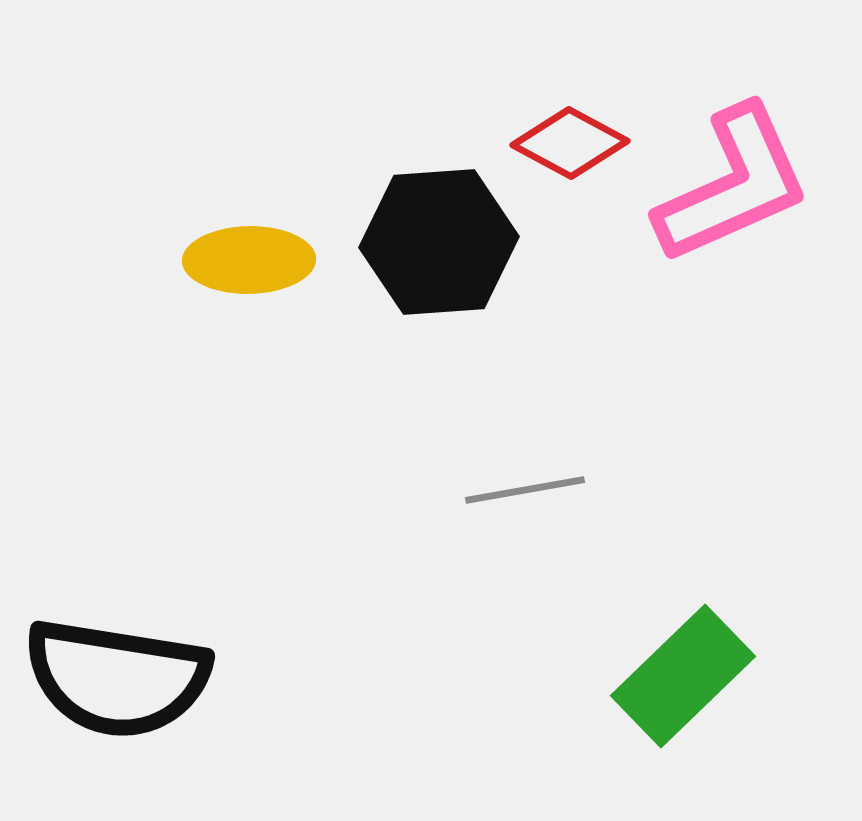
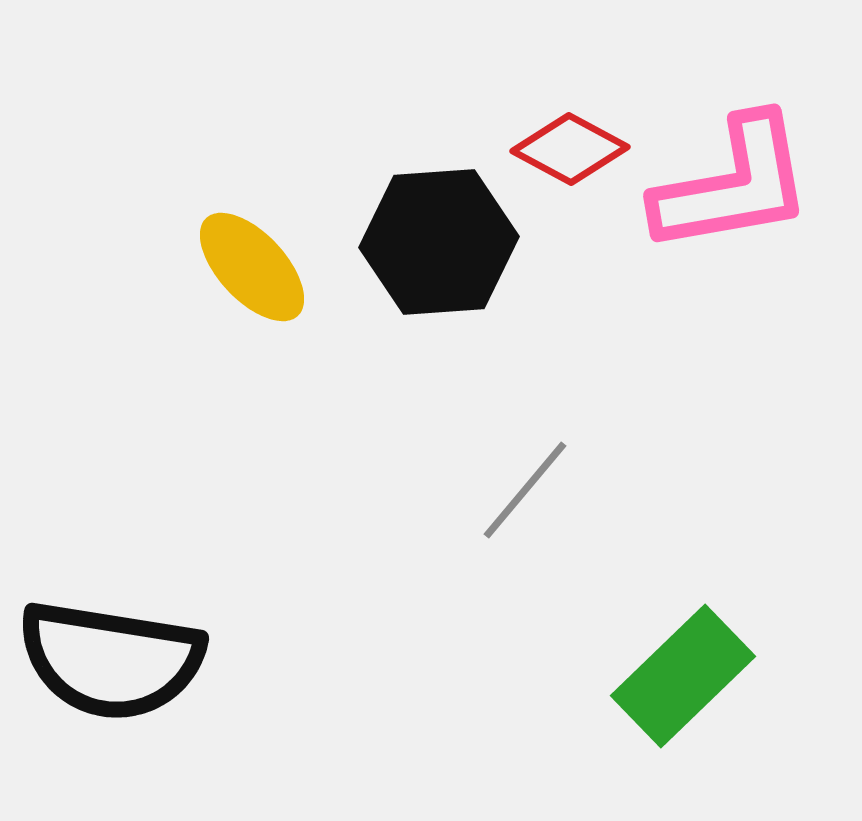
red diamond: moved 6 px down
pink L-shape: rotated 14 degrees clockwise
yellow ellipse: moved 3 px right, 7 px down; rotated 48 degrees clockwise
gray line: rotated 40 degrees counterclockwise
black semicircle: moved 6 px left, 18 px up
